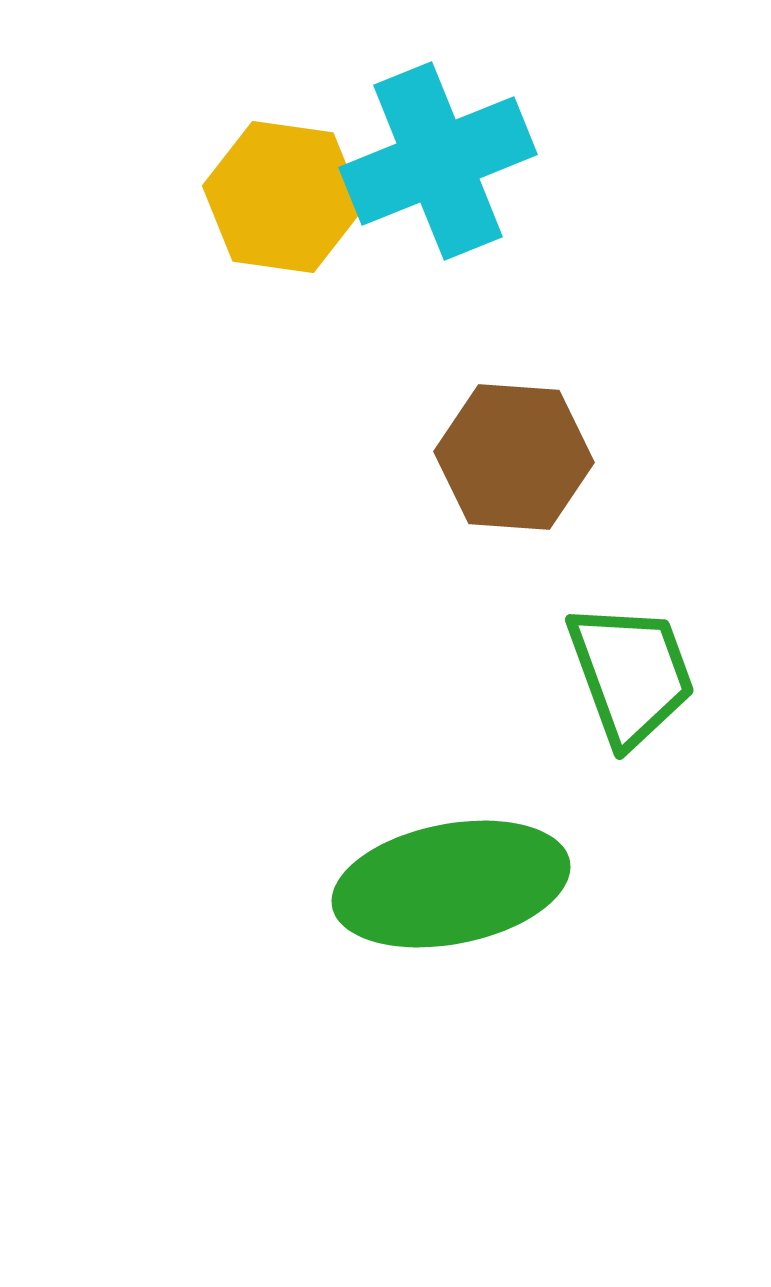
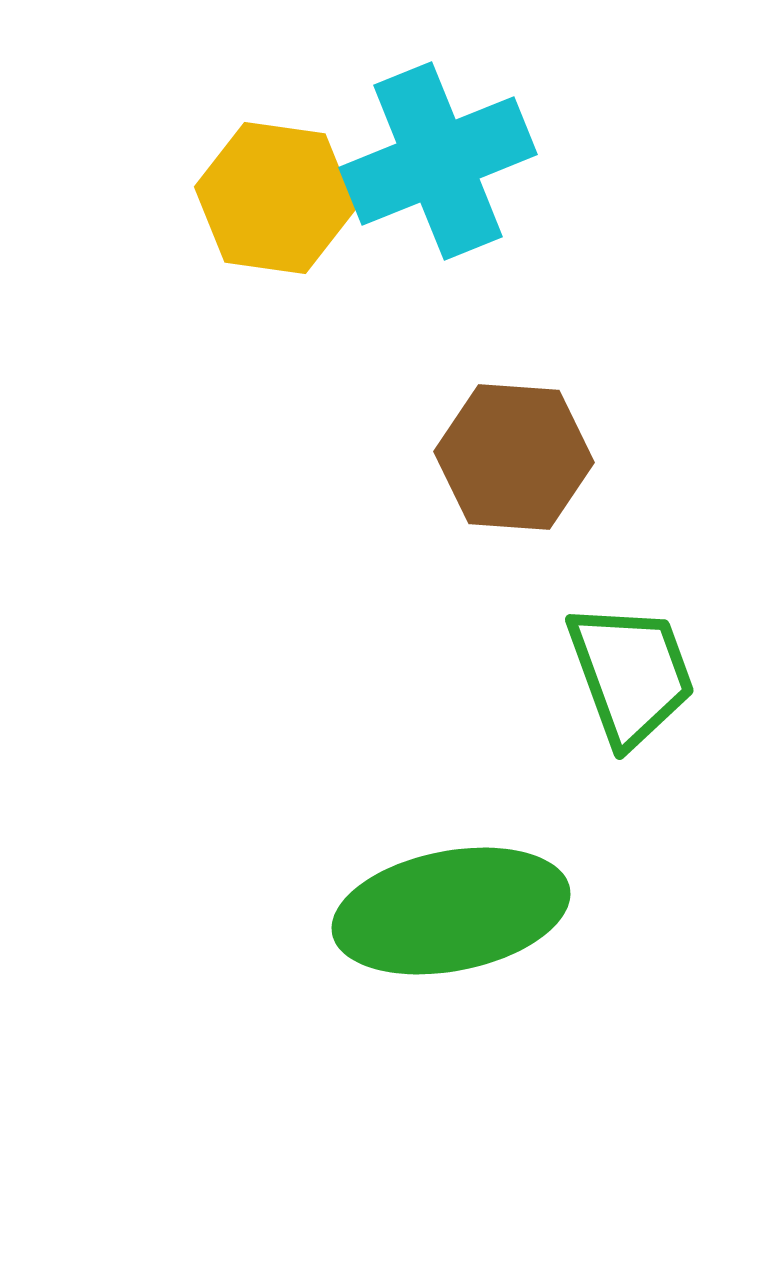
yellow hexagon: moved 8 px left, 1 px down
green ellipse: moved 27 px down
